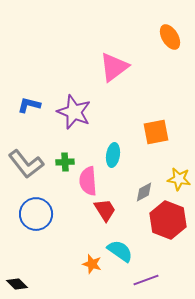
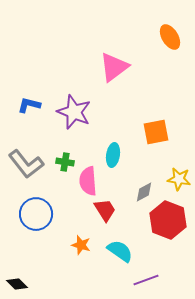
green cross: rotated 12 degrees clockwise
orange star: moved 11 px left, 19 px up
